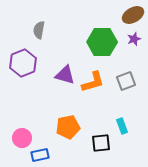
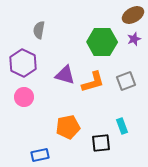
purple hexagon: rotated 12 degrees counterclockwise
pink circle: moved 2 px right, 41 px up
